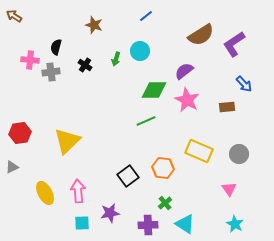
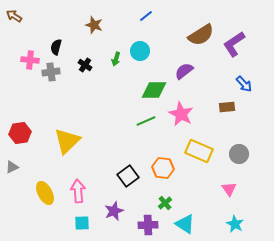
pink star: moved 6 px left, 14 px down
purple star: moved 4 px right, 2 px up; rotated 12 degrees counterclockwise
